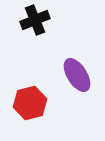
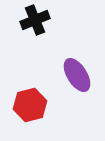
red hexagon: moved 2 px down
